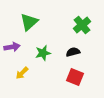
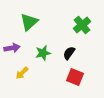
purple arrow: moved 1 px down
black semicircle: moved 4 px left, 1 px down; rotated 40 degrees counterclockwise
